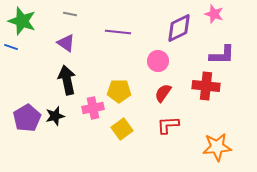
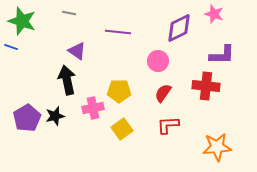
gray line: moved 1 px left, 1 px up
purple triangle: moved 11 px right, 8 px down
